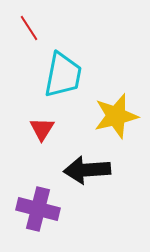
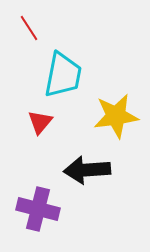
yellow star: rotated 6 degrees clockwise
red triangle: moved 2 px left, 7 px up; rotated 8 degrees clockwise
